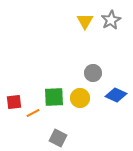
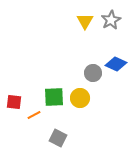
blue diamond: moved 31 px up
red square: rotated 14 degrees clockwise
orange line: moved 1 px right, 2 px down
